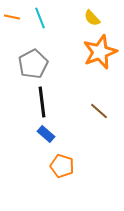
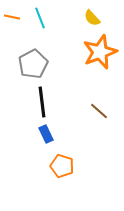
blue rectangle: rotated 24 degrees clockwise
